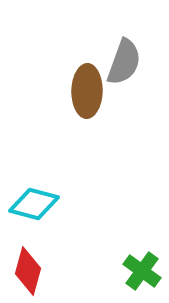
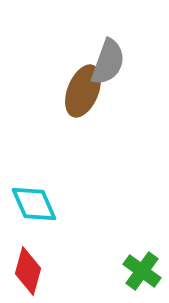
gray semicircle: moved 16 px left
brown ellipse: moved 4 px left; rotated 21 degrees clockwise
cyan diamond: rotated 51 degrees clockwise
